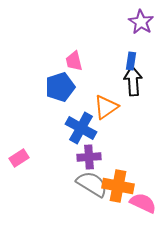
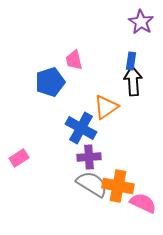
pink trapezoid: moved 1 px up
blue pentagon: moved 10 px left, 5 px up
